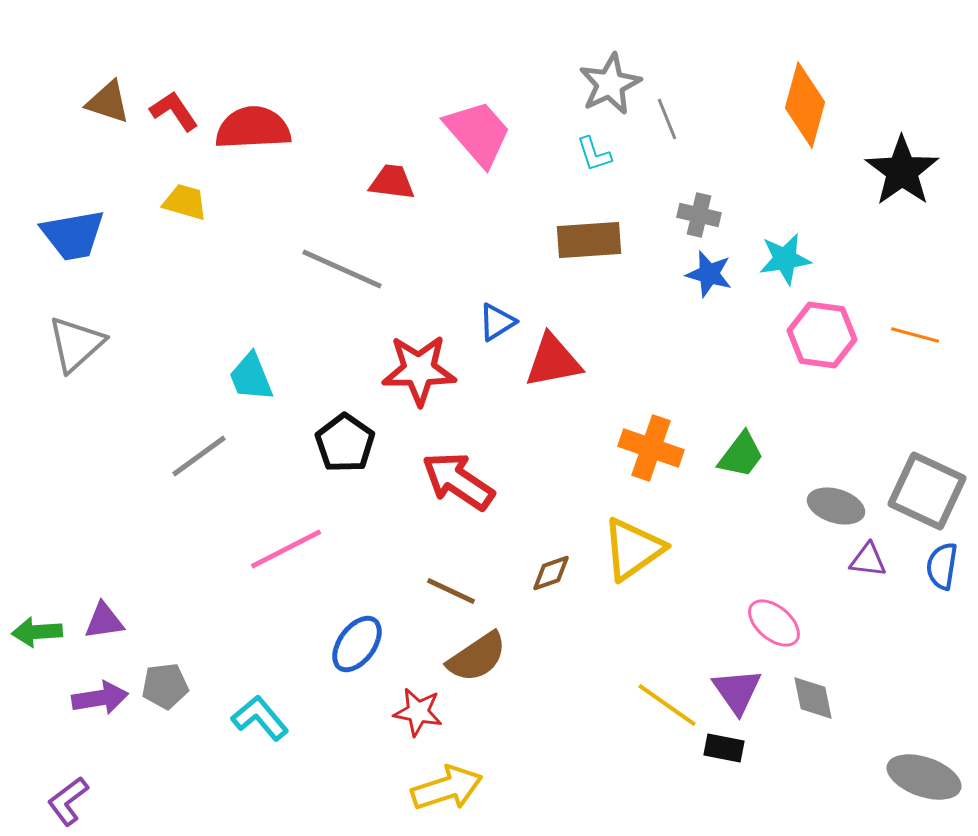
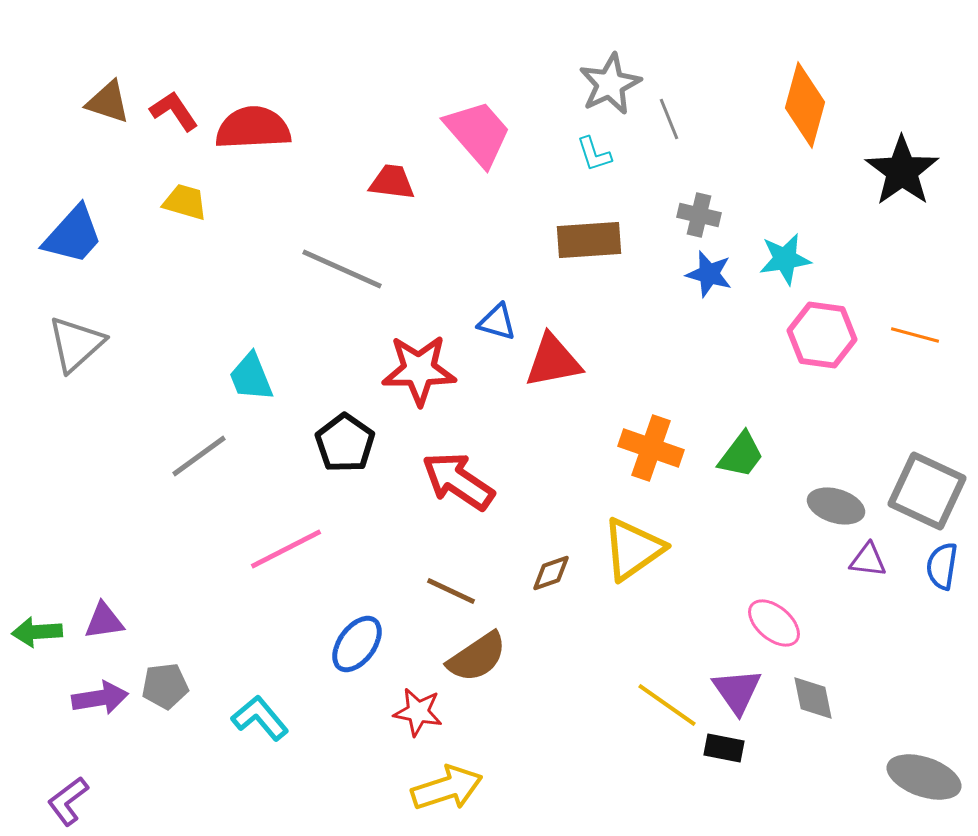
gray line at (667, 119): moved 2 px right
blue trapezoid at (73, 235): rotated 38 degrees counterclockwise
blue triangle at (497, 322): rotated 48 degrees clockwise
